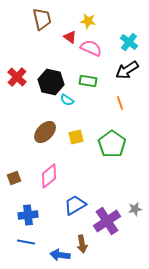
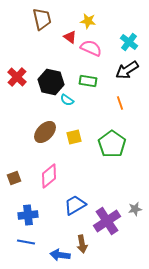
yellow square: moved 2 px left
